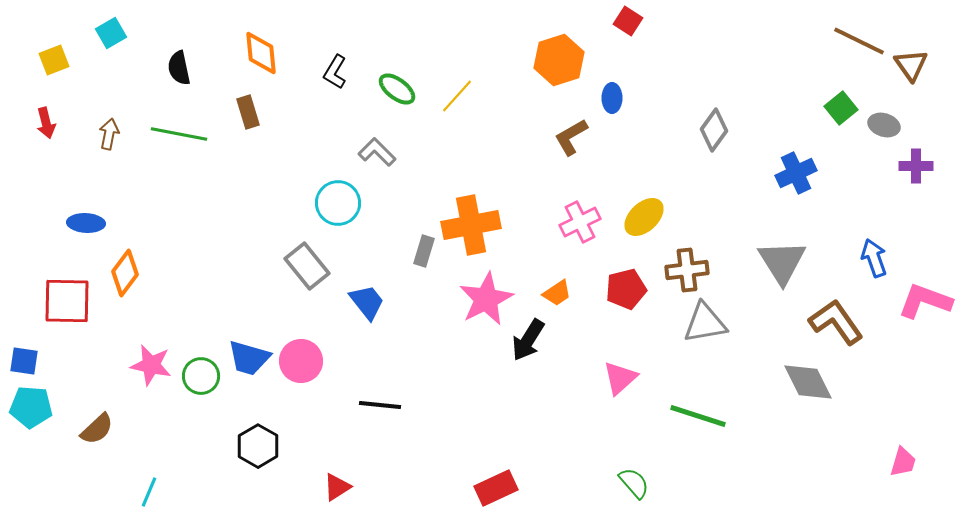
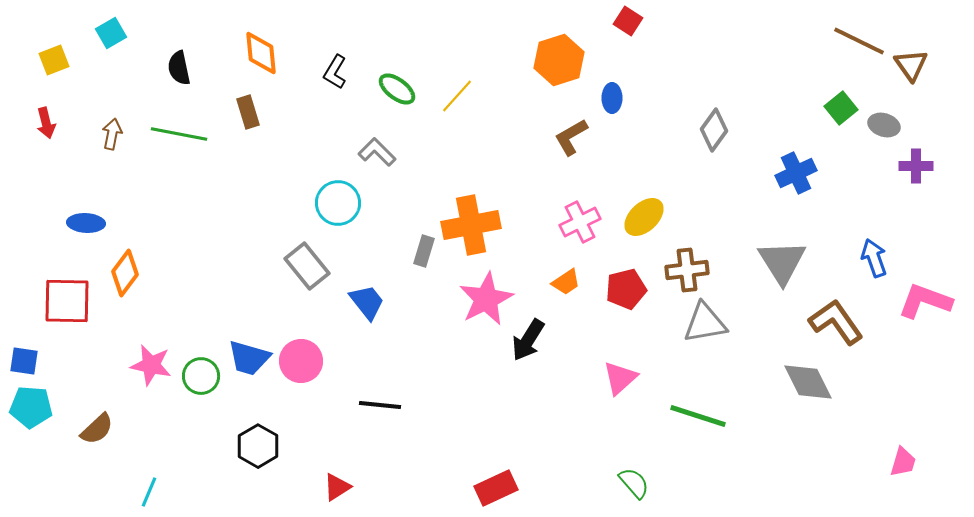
brown arrow at (109, 134): moved 3 px right
orange trapezoid at (557, 293): moved 9 px right, 11 px up
